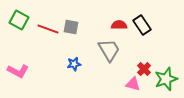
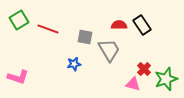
green square: rotated 30 degrees clockwise
gray square: moved 14 px right, 10 px down
pink L-shape: moved 6 px down; rotated 10 degrees counterclockwise
